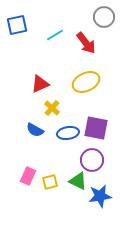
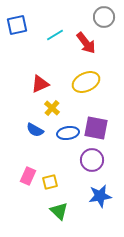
green triangle: moved 19 px left, 30 px down; rotated 18 degrees clockwise
